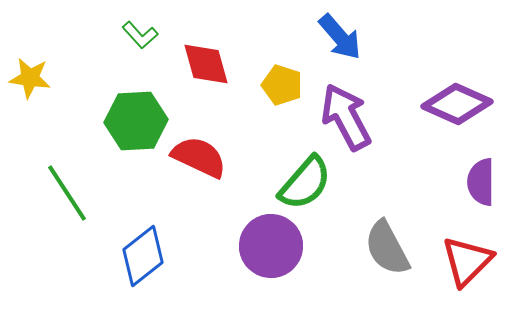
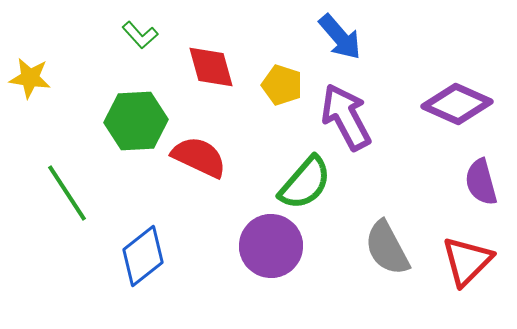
red diamond: moved 5 px right, 3 px down
purple semicircle: rotated 15 degrees counterclockwise
